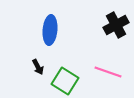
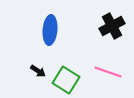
black cross: moved 4 px left, 1 px down
black arrow: moved 4 px down; rotated 28 degrees counterclockwise
green square: moved 1 px right, 1 px up
